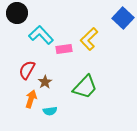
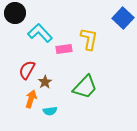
black circle: moved 2 px left
cyan L-shape: moved 1 px left, 2 px up
yellow L-shape: rotated 145 degrees clockwise
